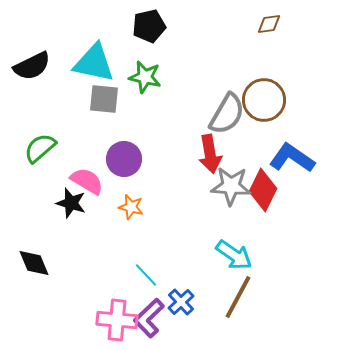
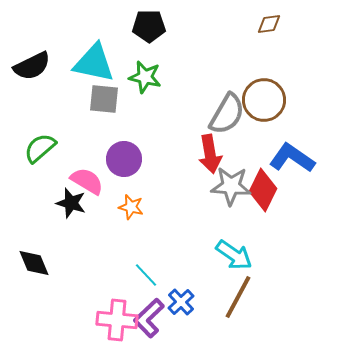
black pentagon: rotated 12 degrees clockwise
